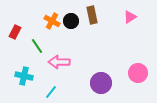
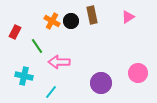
pink triangle: moved 2 px left
